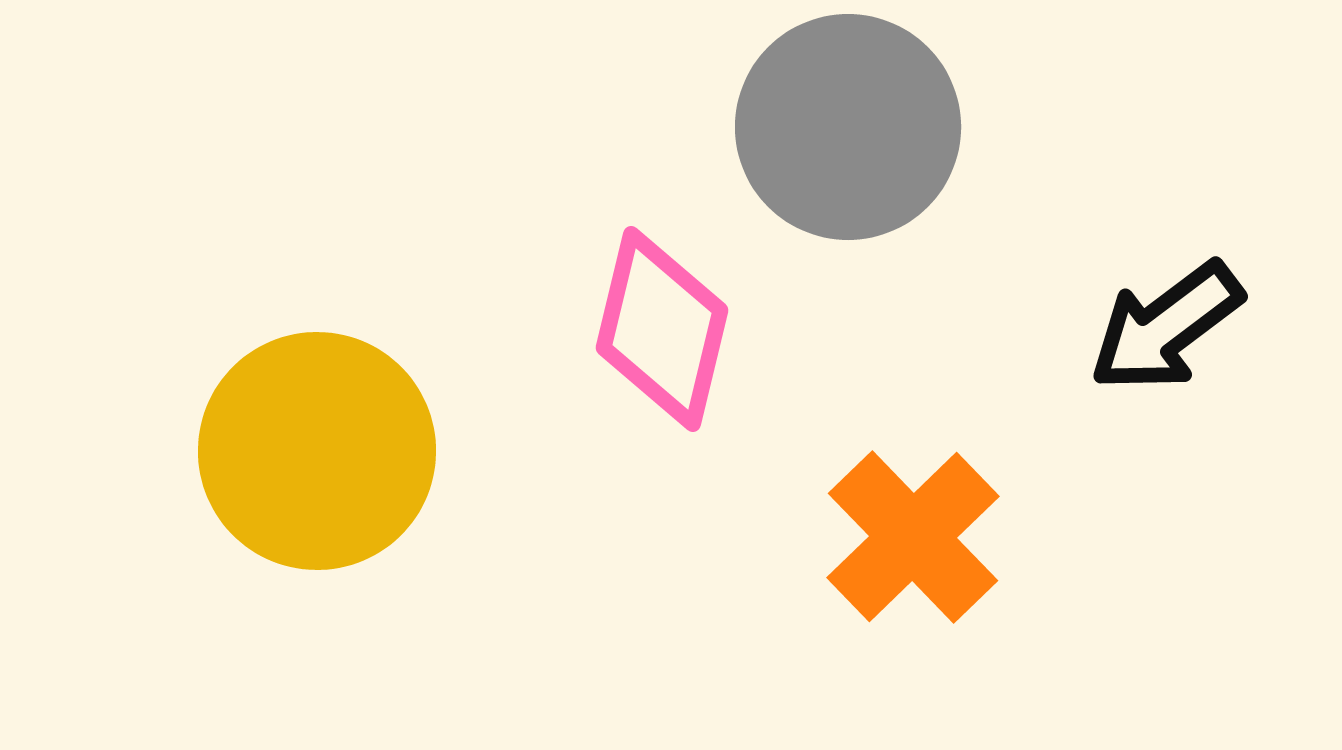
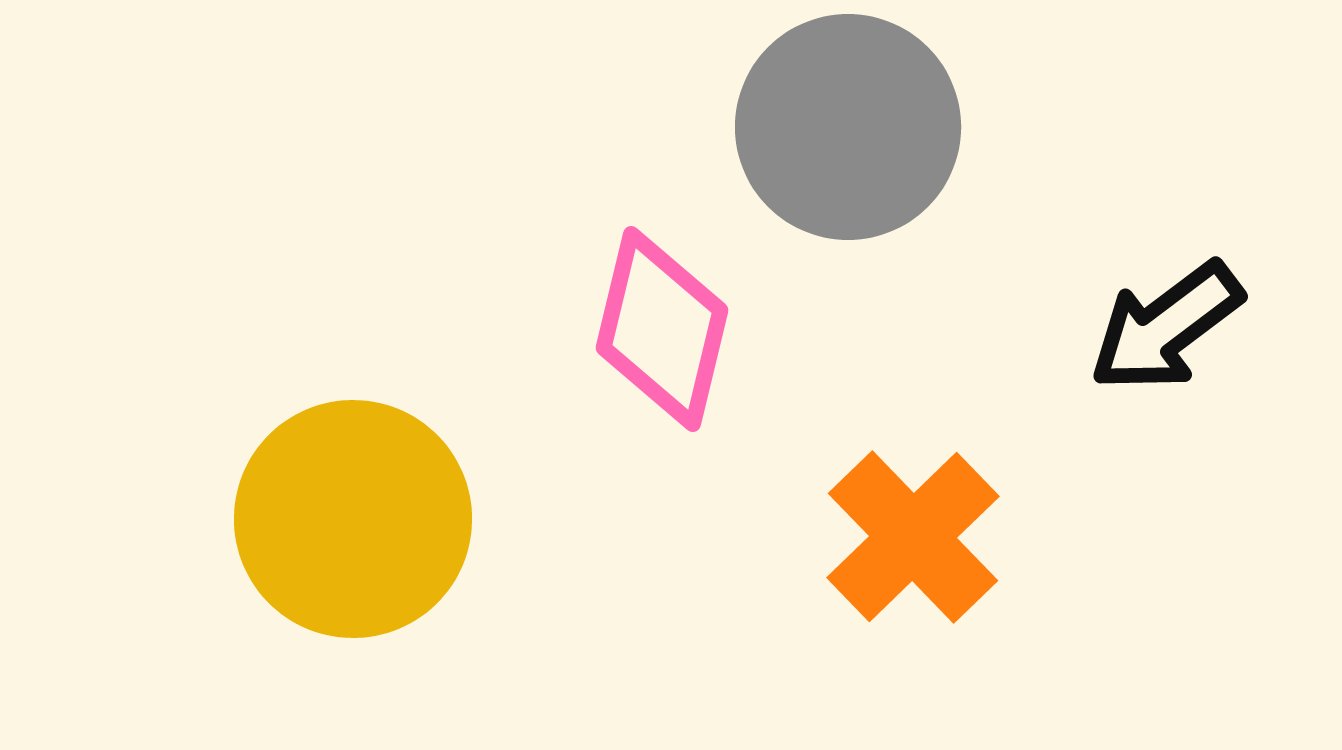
yellow circle: moved 36 px right, 68 px down
